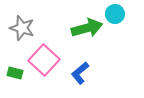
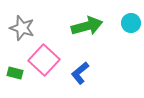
cyan circle: moved 16 px right, 9 px down
green arrow: moved 2 px up
